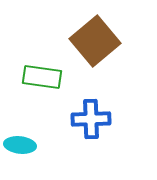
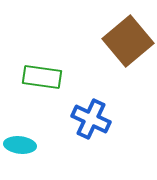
brown square: moved 33 px right
blue cross: rotated 27 degrees clockwise
